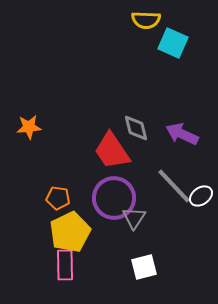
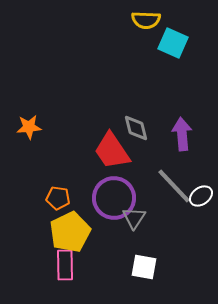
purple arrow: rotated 60 degrees clockwise
white square: rotated 24 degrees clockwise
